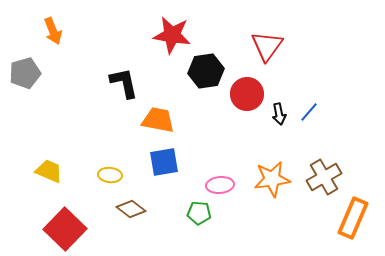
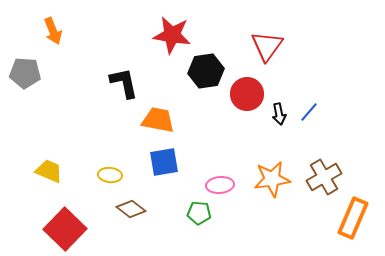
gray pentagon: rotated 20 degrees clockwise
